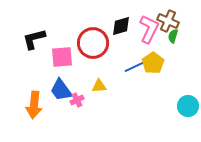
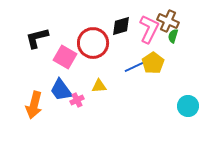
black L-shape: moved 3 px right, 1 px up
pink square: moved 3 px right; rotated 35 degrees clockwise
orange arrow: rotated 8 degrees clockwise
